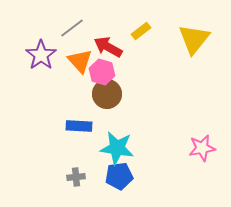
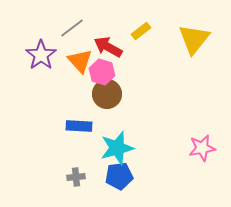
cyan star: rotated 24 degrees counterclockwise
